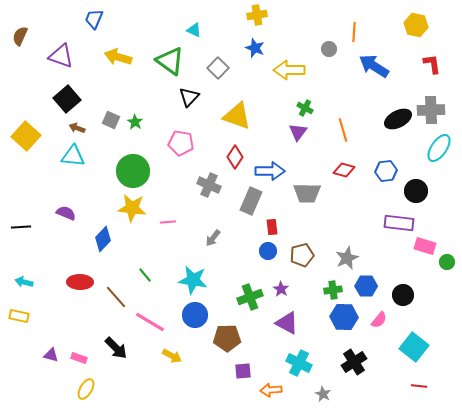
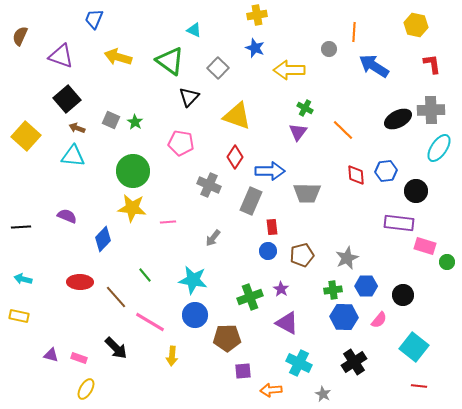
orange line at (343, 130): rotated 30 degrees counterclockwise
red diamond at (344, 170): moved 12 px right, 5 px down; rotated 70 degrees clockwise
purple semicircle at (66, 213): moved 1 px right, 3 px down
cyan arrow at (24, 282): moved 1 px left, 3 px up
yellow arrow at (172, 356): rotated 66 degrees clockwise
